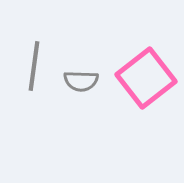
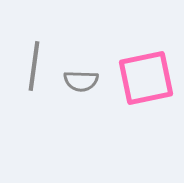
pink square: rotated 26 degrees clockwise
